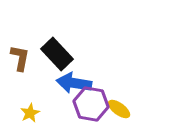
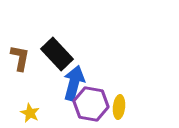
blue arrow: rotated 96 degrees clockwise
yellow ellipse: moved 2 px up; rotated 60 degrees clockwise
yellow star: rotated 18 degrees counterclockwise
